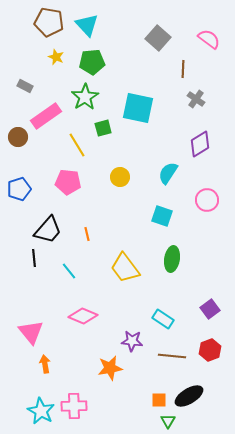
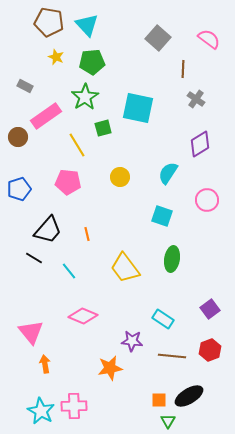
black line at (34, 258): rotated 54 degrees counterclockwise
